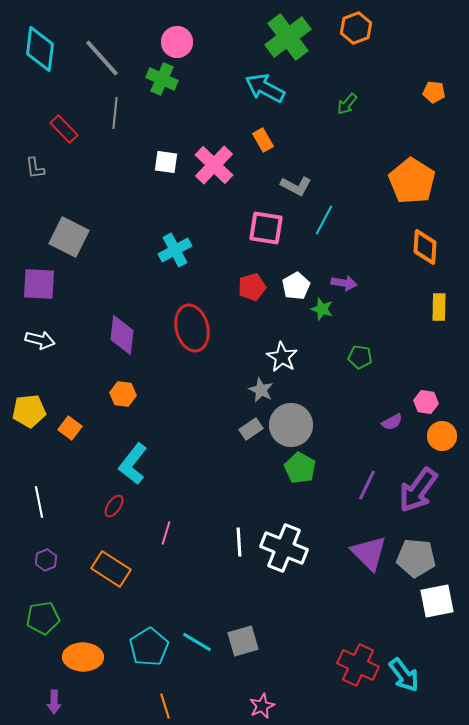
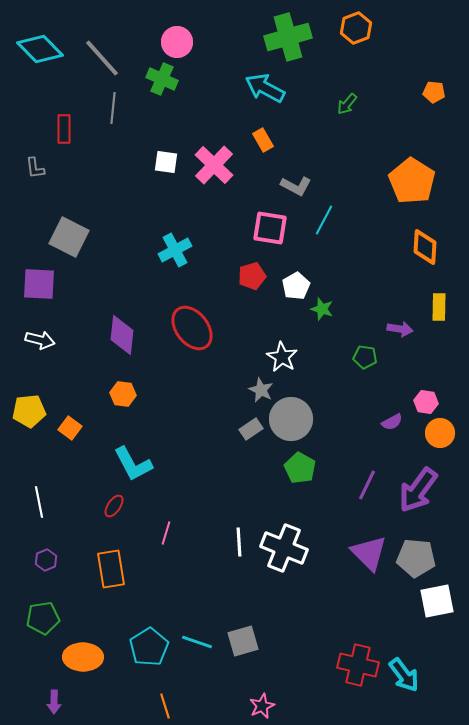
green cross at (288, 37): rotated 21 degrees clockwise
cyan diamond at (40, 49): rotated 51 degrees counterclockwise
gray line at (115, 113): moved 2 px left, 5 px up
red rectangle at (64, 129): rotated 44 degrees clockwise
pink square at (266, 228): moved 4 px right
purple arrow at (344, 283): moved 56 px right, 46 px down
red pentagon at (252, 287): moved 11 px up
red ellipse at (192, 328): rotated 24 degrees counterclockwise
green pentagon at (360, 357): moved 5 px right
gray circle at (291, 425): moved 6 px up
orange circle at (442, 436): moved 2 px left, 3 px up
cyan L-shape at (133, 464): rotated 66 degrees counterclockwise
orange rectangle at (111, 569): rotated 48 degrees clockwise
cyan line at (197, 642): rotated 12 degrees counterclockwise
red cross at (358, 665): rotated 12 degrees counterclockwise
